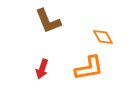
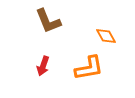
orange diamond: moved 3 px right, 1 px up
red arrow: moved 1 px right, 3 px up
